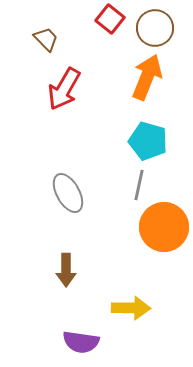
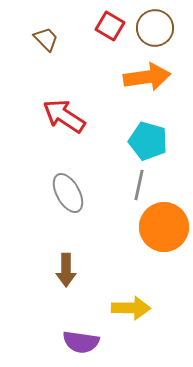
red square: moved 7 px down; rotated 8 degrees counterclockwise
orange arrow: rotated 60 degrees clockwise
red arrow: moved 27 px down; rotated 93 degrees clockwise
